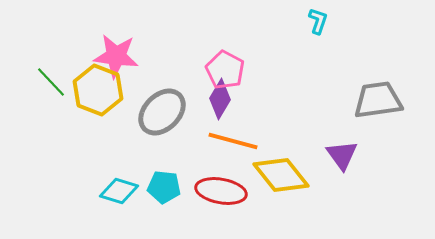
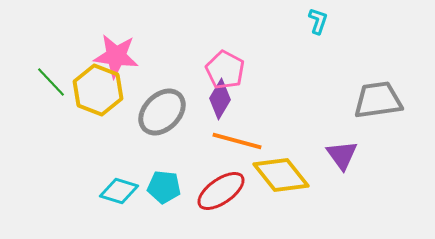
orange line: moved 4 px right
red ellipse: rotated 45 degrees counterclockwise
